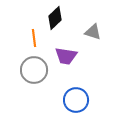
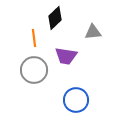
gray triangle: rotated 24 degrees counterclockwise
